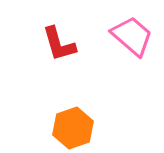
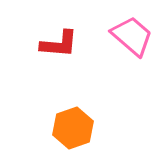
red L-shape: rotated 69 degrees counterclockwise
